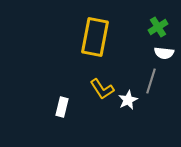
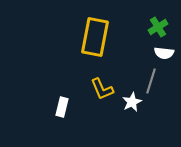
yellow L-shape: rotated 10 degrees clockwise
white star: moved 4 px right, 2 px down
